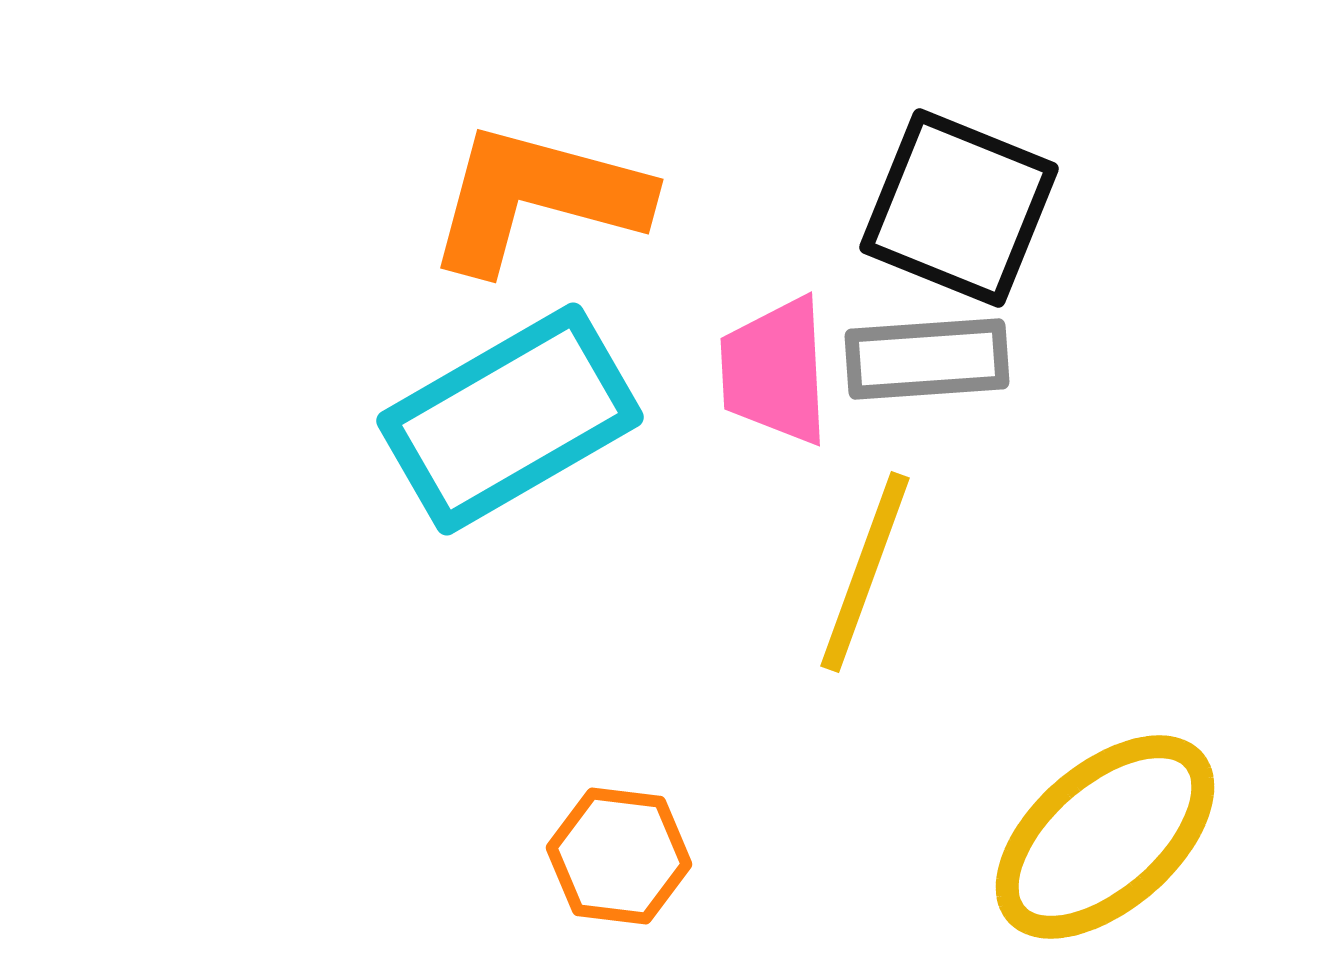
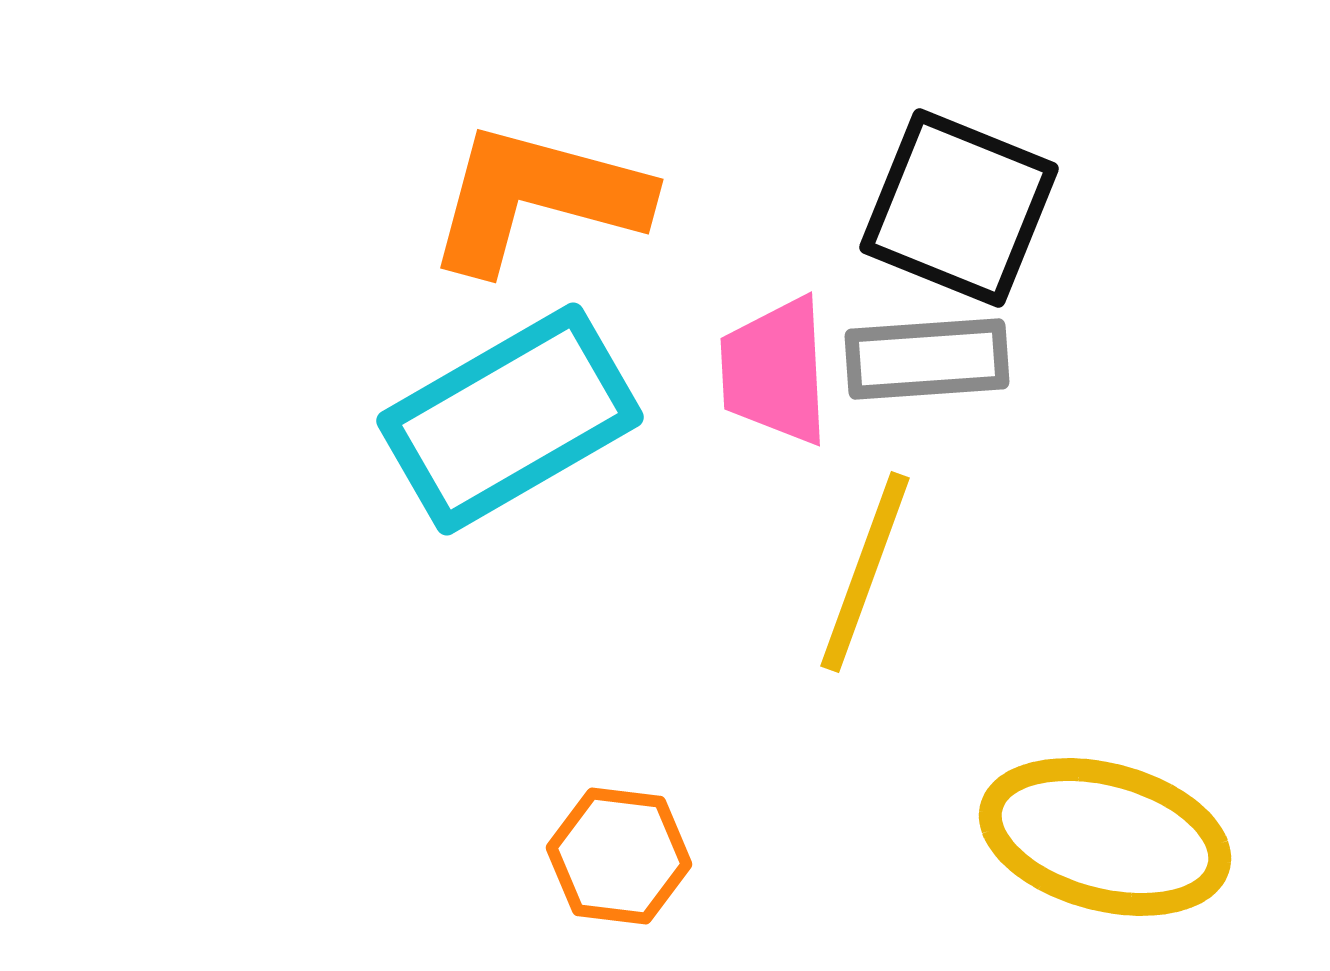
yellow ellipse: rotated 56 degrees clockwise
